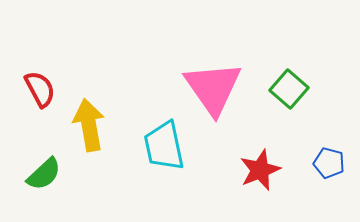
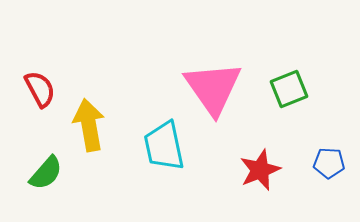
green square: rotated 27 degrees clockwise
blue pentagon: rotated 12 degrees counterclockwise
green semicircle: moved 2 px right, 1 px up; rotated 6 degrees counterclockwise
